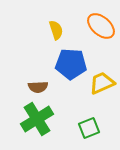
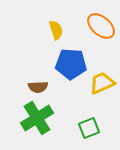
green cross: moved 1 px up
